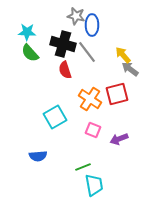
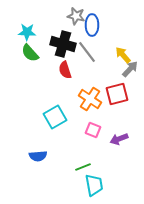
gray arrow: rotated 96 degrees clockwise
